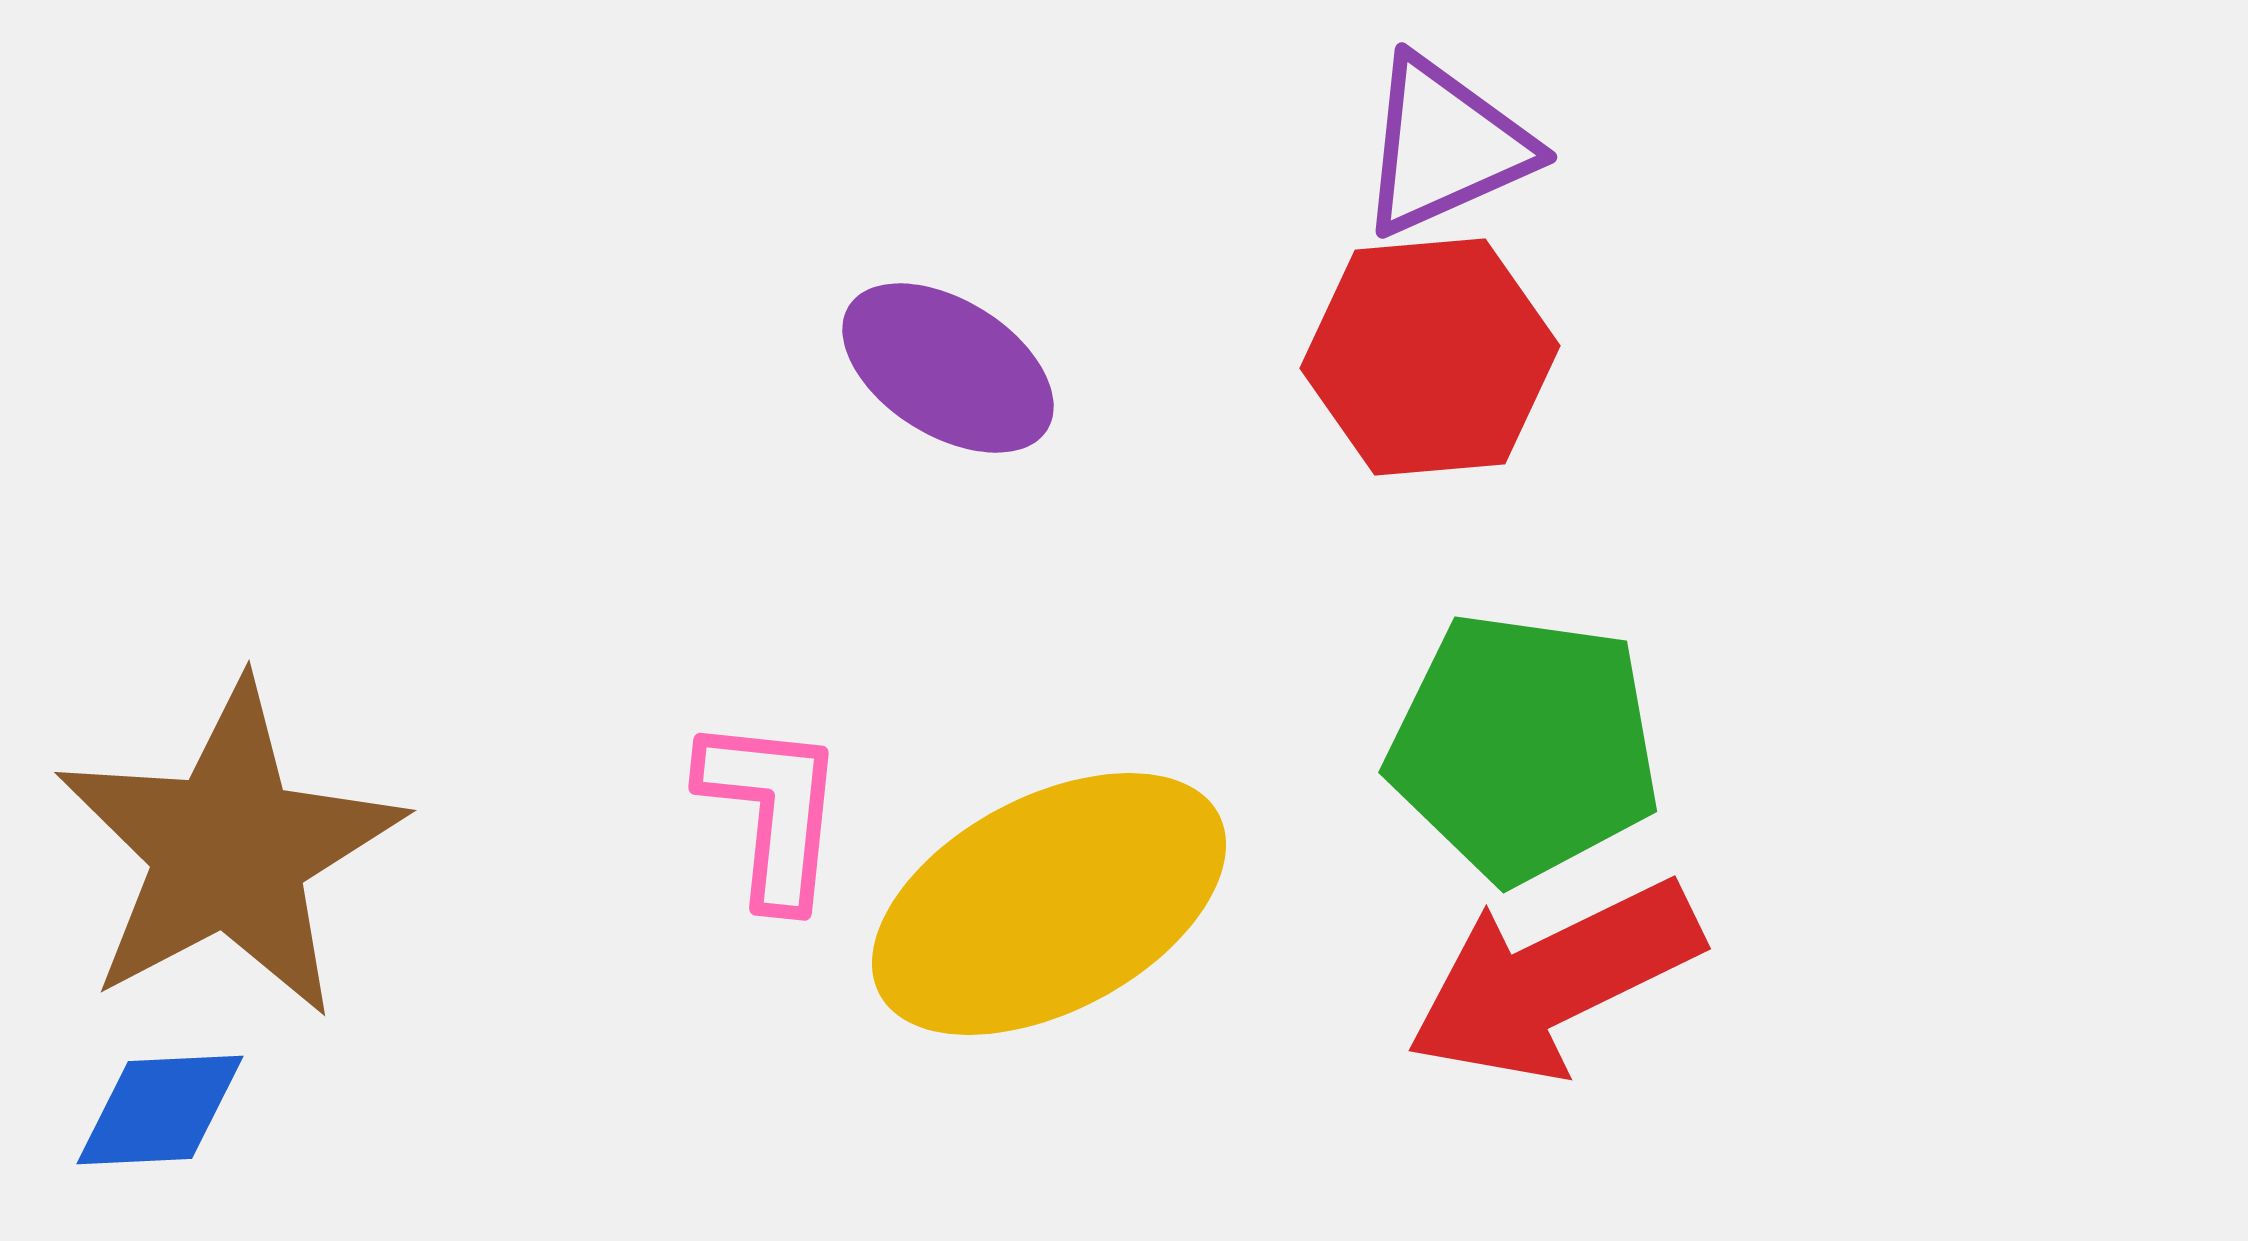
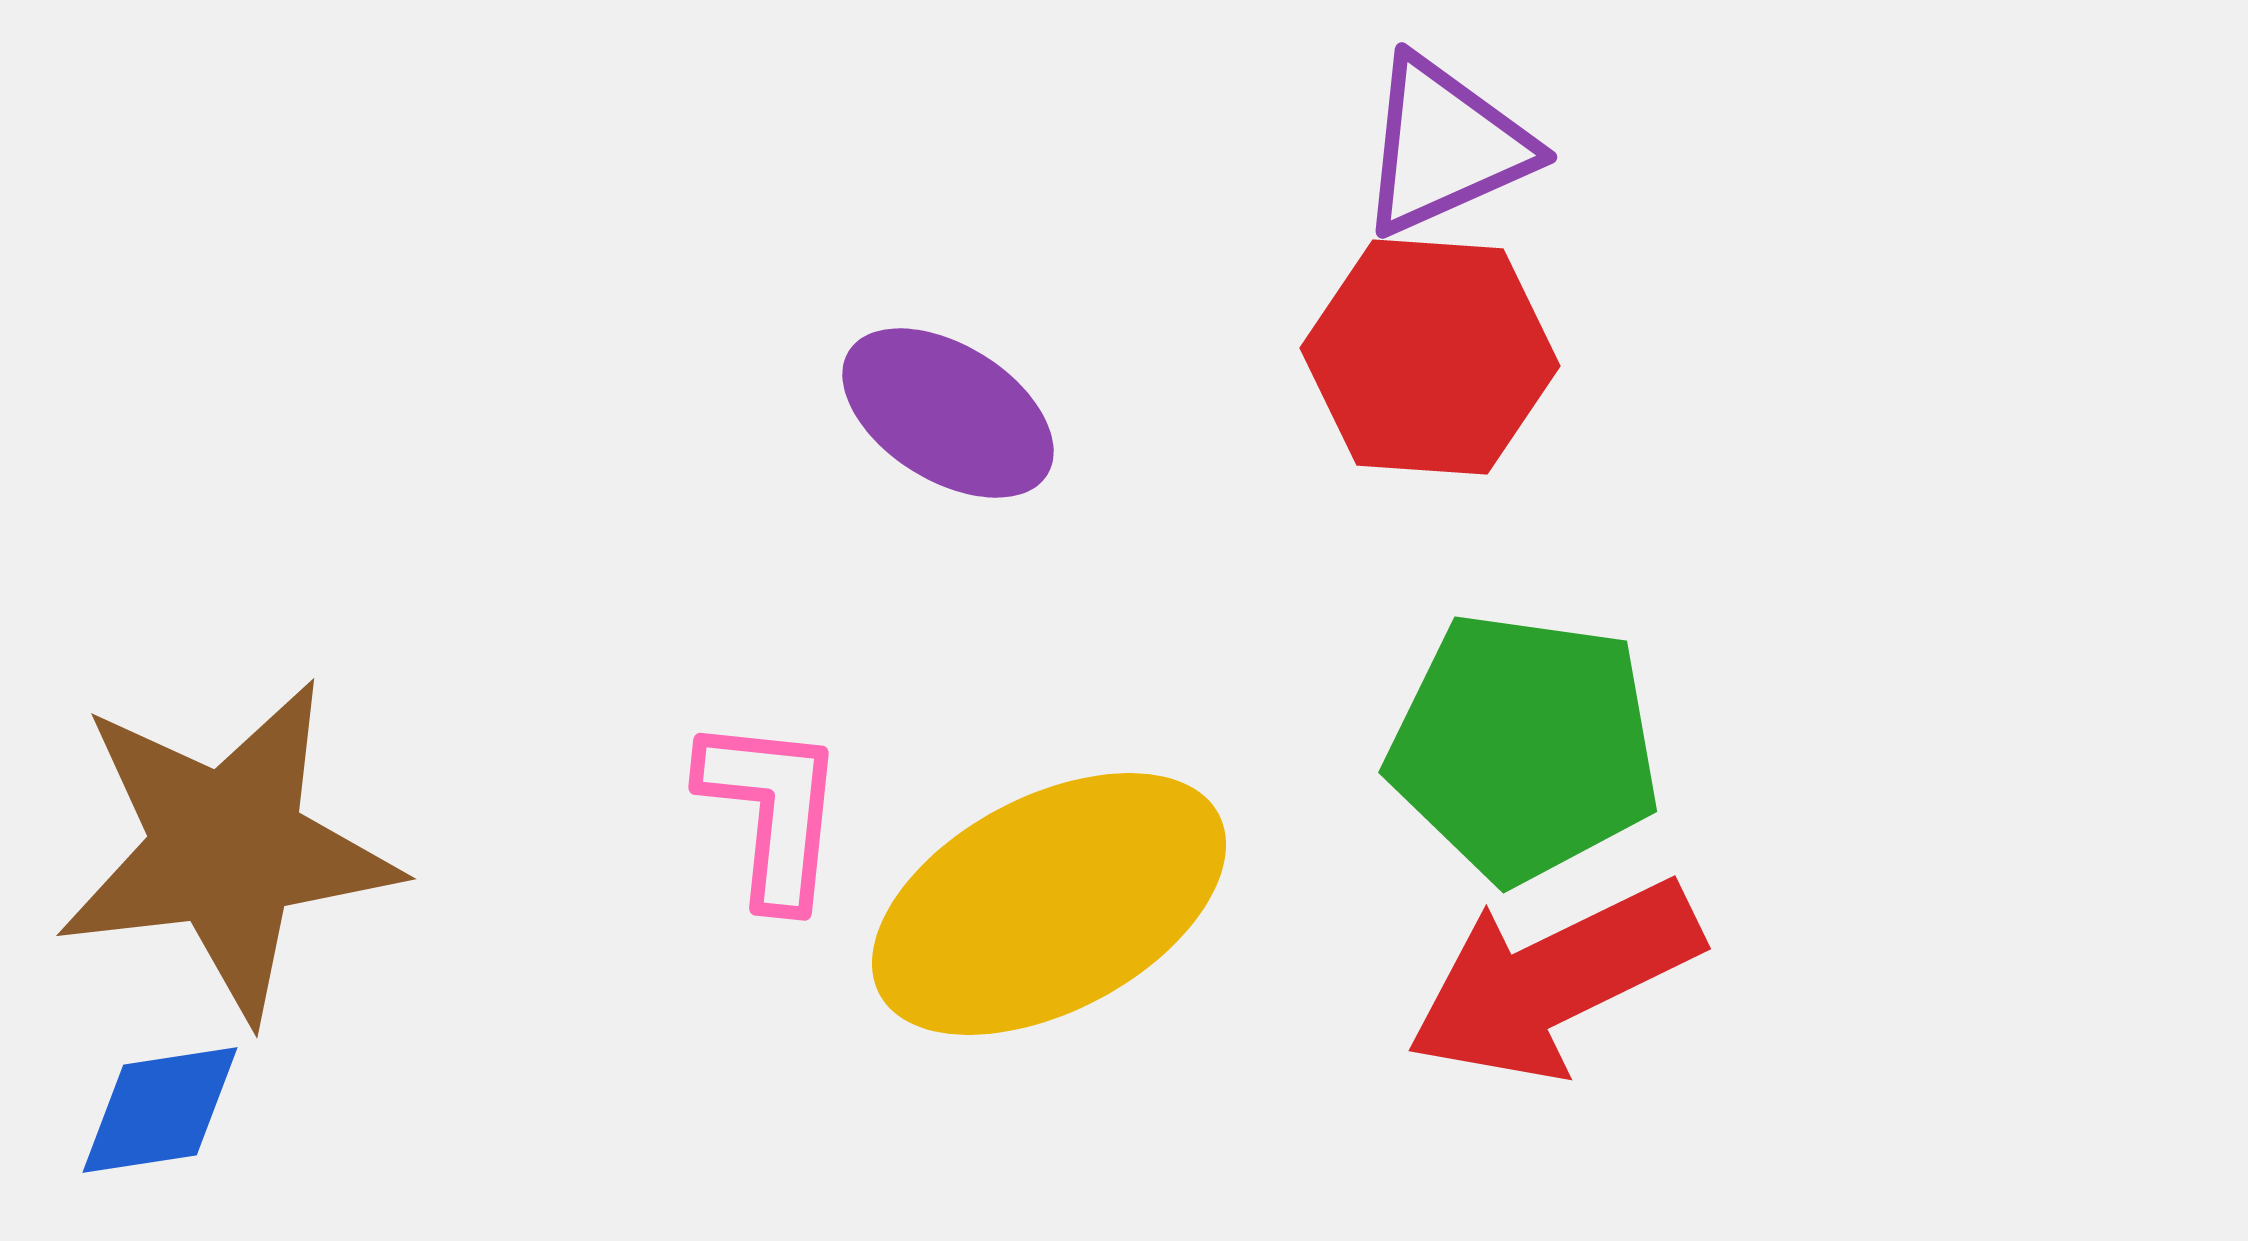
red hexagon: rotated 9 degrees clockwise
purple ellipse: moved 45 px down
brown star: moved 2 px left, 1 px up; rotated 21 degrees clockwise
blue diamond: rotated 6 degrees counterclockwise
